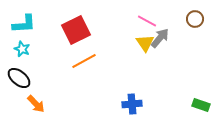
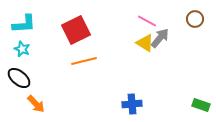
yellow triangle: rotated 24 degrees counterclockwise
orange line: rotated 15 degrees clockwise
